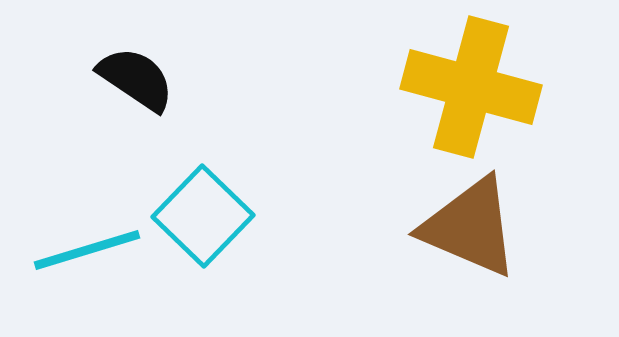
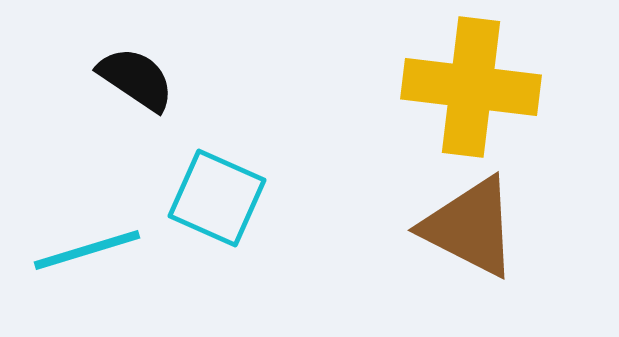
yellow cross: rotated 8 degrees counterclockwise
cyan square: moved 14 px right, 18 px up; rotated 20 degrees counterclockwise
brown triangle: rotated 4 degrees clockwise
